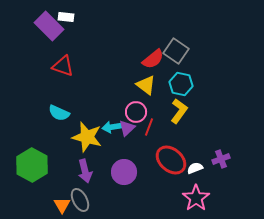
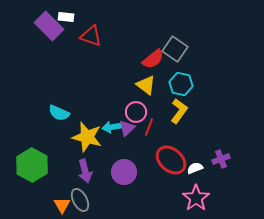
gray square: moved 1 px left, 2 px up
red triangle: moved 28 px right, 30 px up
